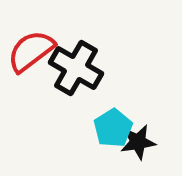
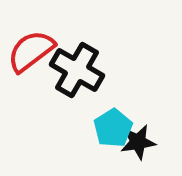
black cross: moved 1 px right, 2 px down
